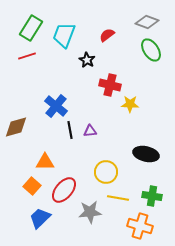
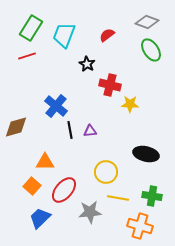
black star: moved 4 px down
